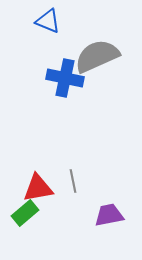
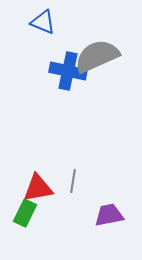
blue triangle: moved 5 px left, 1 px down
blue cross: moved 3 px right, 7 px up
gray line: rotated 20 degrees clockwise
green rectangle: rotated 24 degrees counterclockwise
